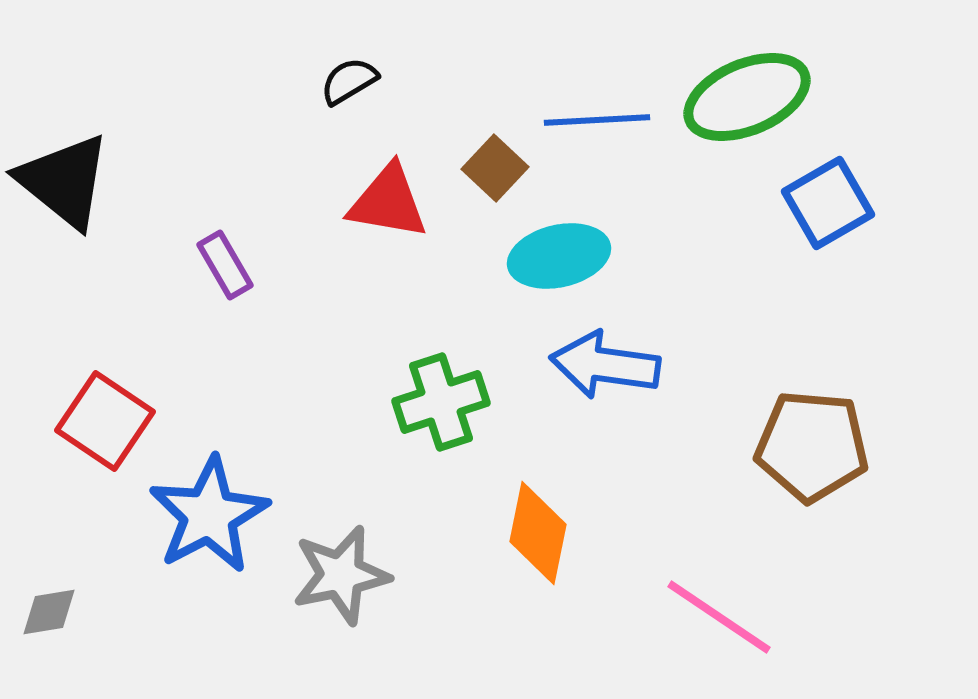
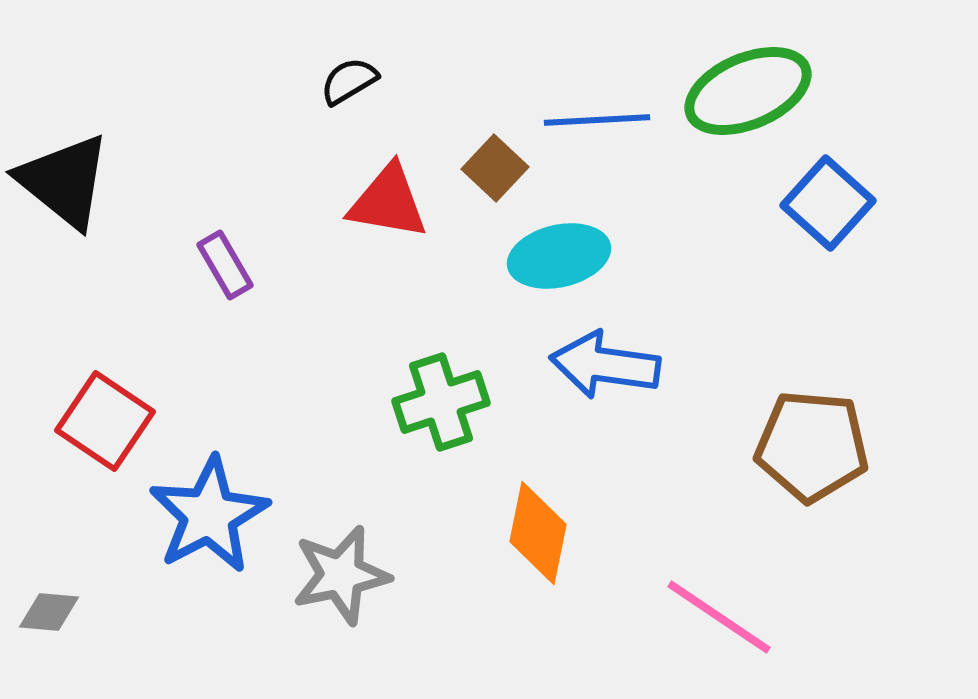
green ellipse: moved 1 px right, 6 px up
blue square: rotated 18 degrees counterclockwise
gray diamond: rotated 14 degrees clockwise
